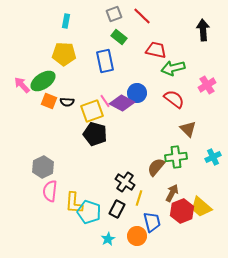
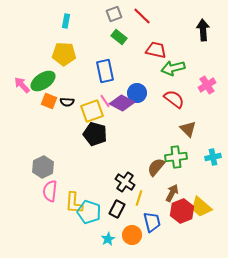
blue rectangle: moved 10 px down
cyan cross: rotated 14 degrees clockwise
orange circle: moved 5 px left, 1 px up
